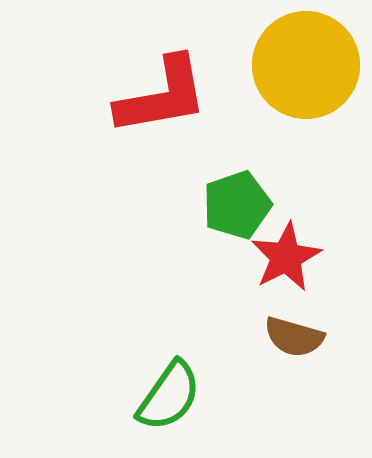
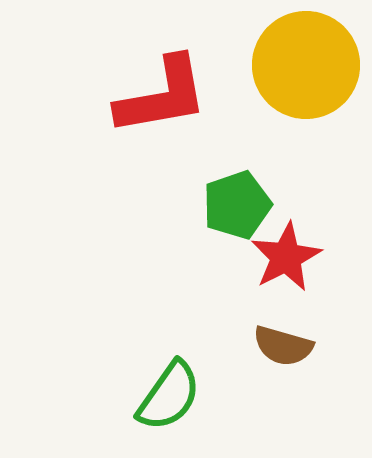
brown semicircle: moved 11 px left, 9 px down
